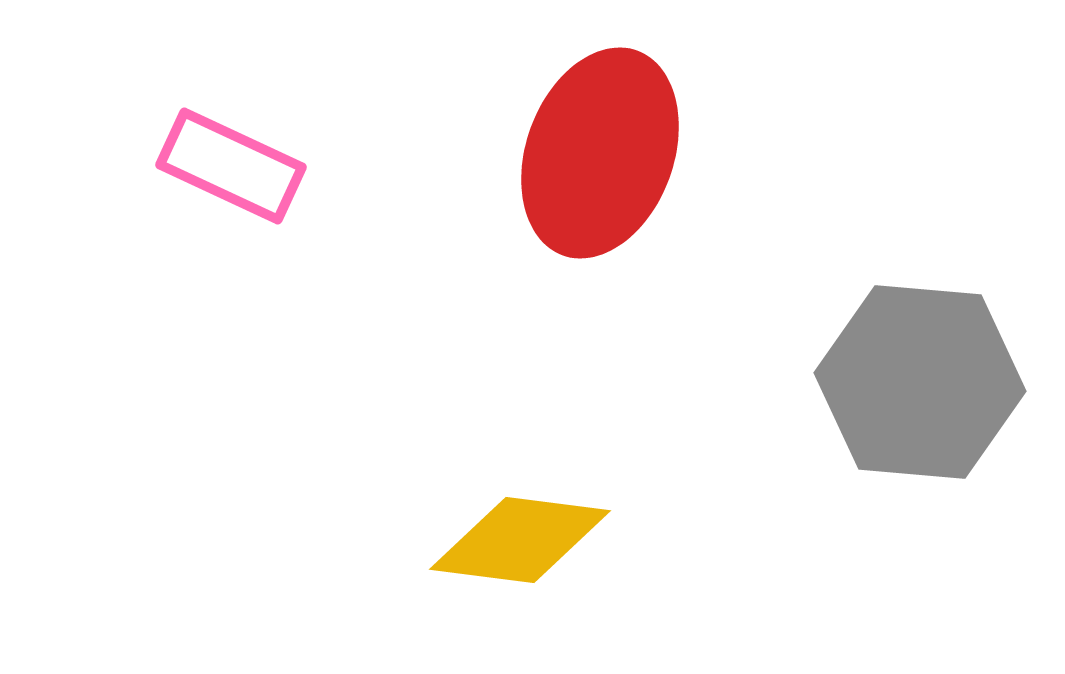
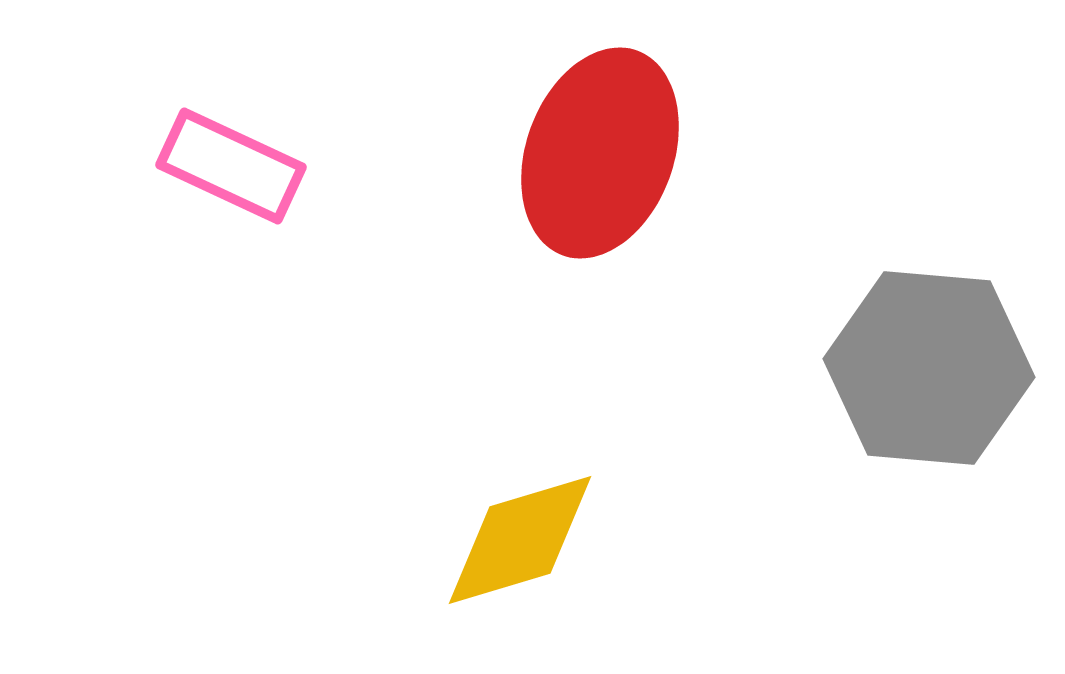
gray hexagon: moved 9 px right, 14 px up
yellow diamond: rotated 24 degrees counterclockwise
